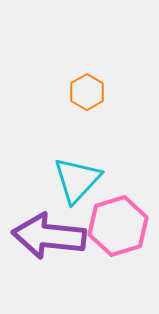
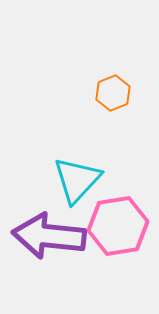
orange hexagon: moved 26 px right, 1 px down; rotated 8 degrees clockwise
pink hexagon: rotated 8 degrees clockwise
